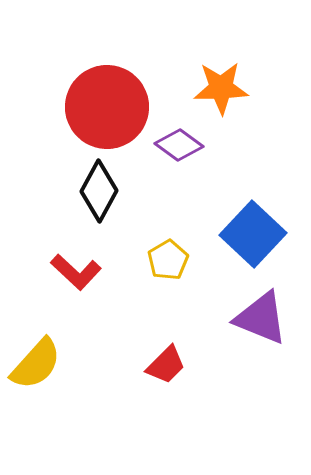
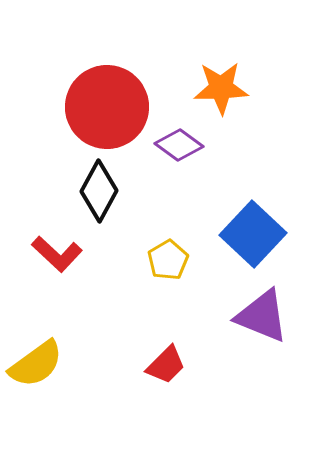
red L-shape: moved 19 px left, 18 px up
purple triangle: moved 1 px right, 2 px up
yellow semicircle: rotated 12 degrees clockwise
